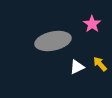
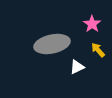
gray ellipse: moved 1 px left, 3 px down
yellow arrow: moved 2 px left, 14 px up
